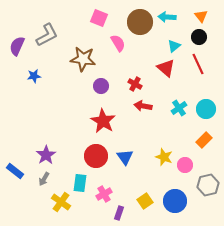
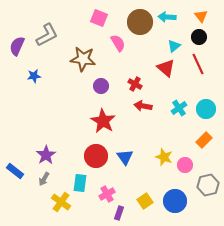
pink cross: moved 3 px right
